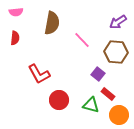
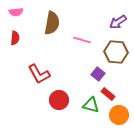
pink line: rotated 30 degrees counterclockwise
